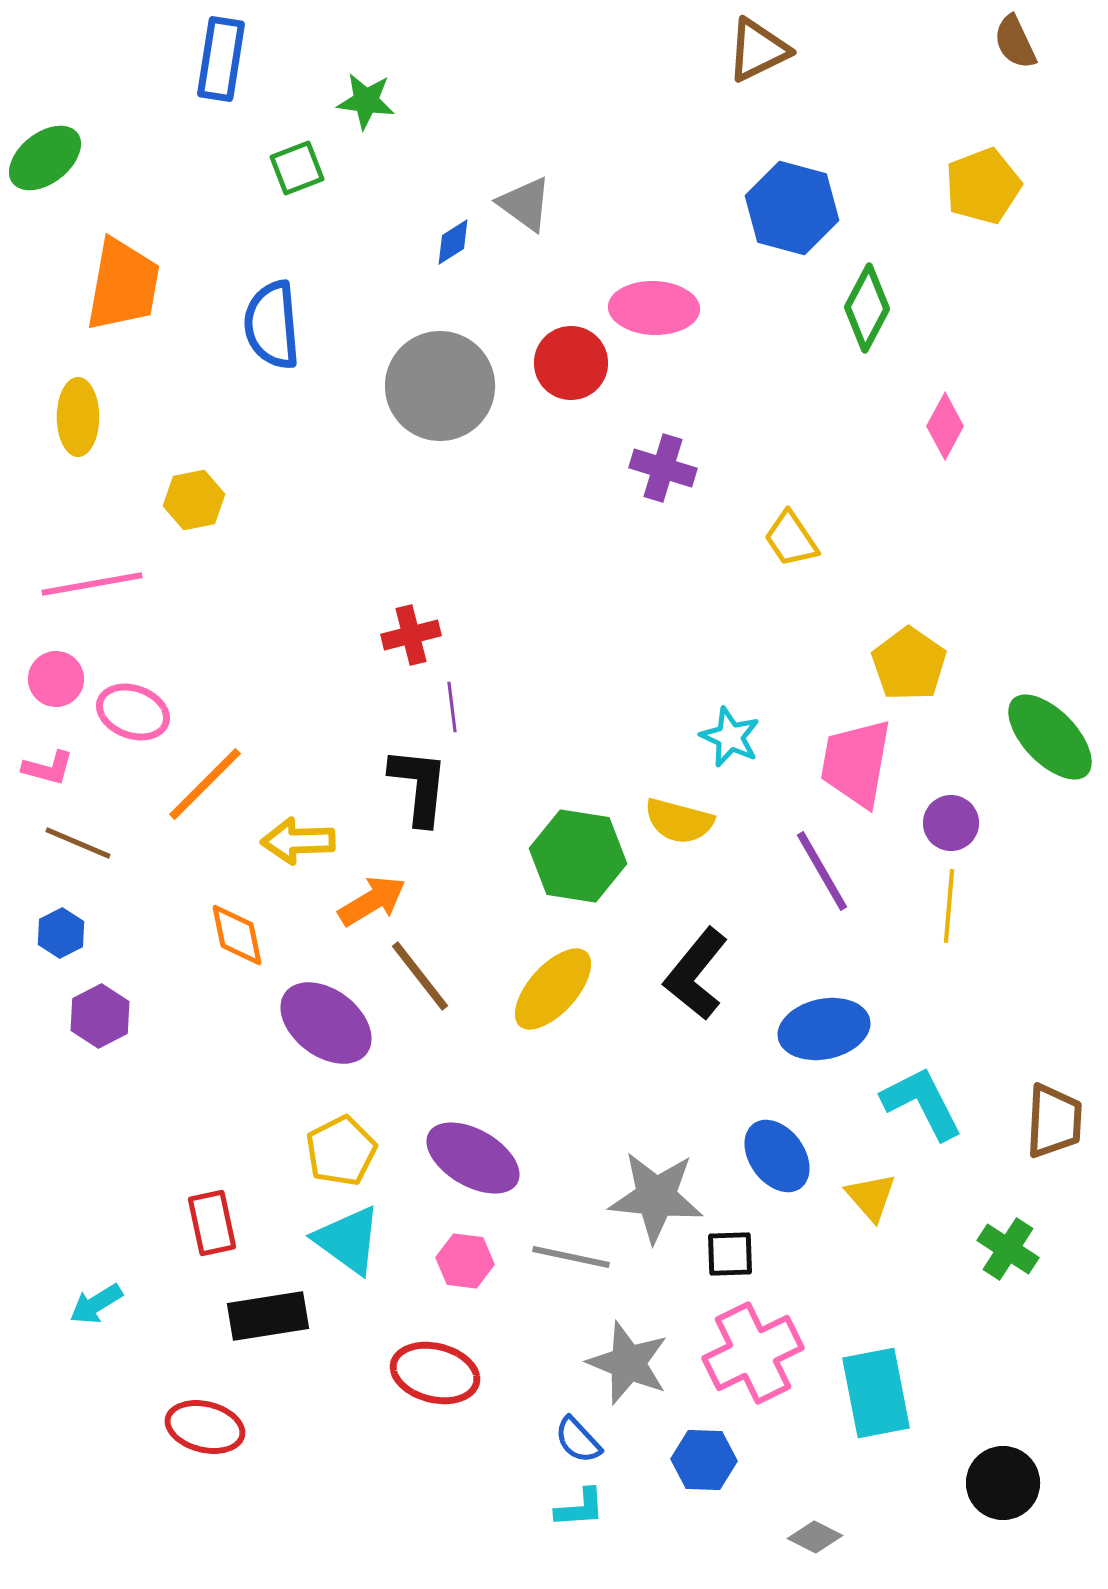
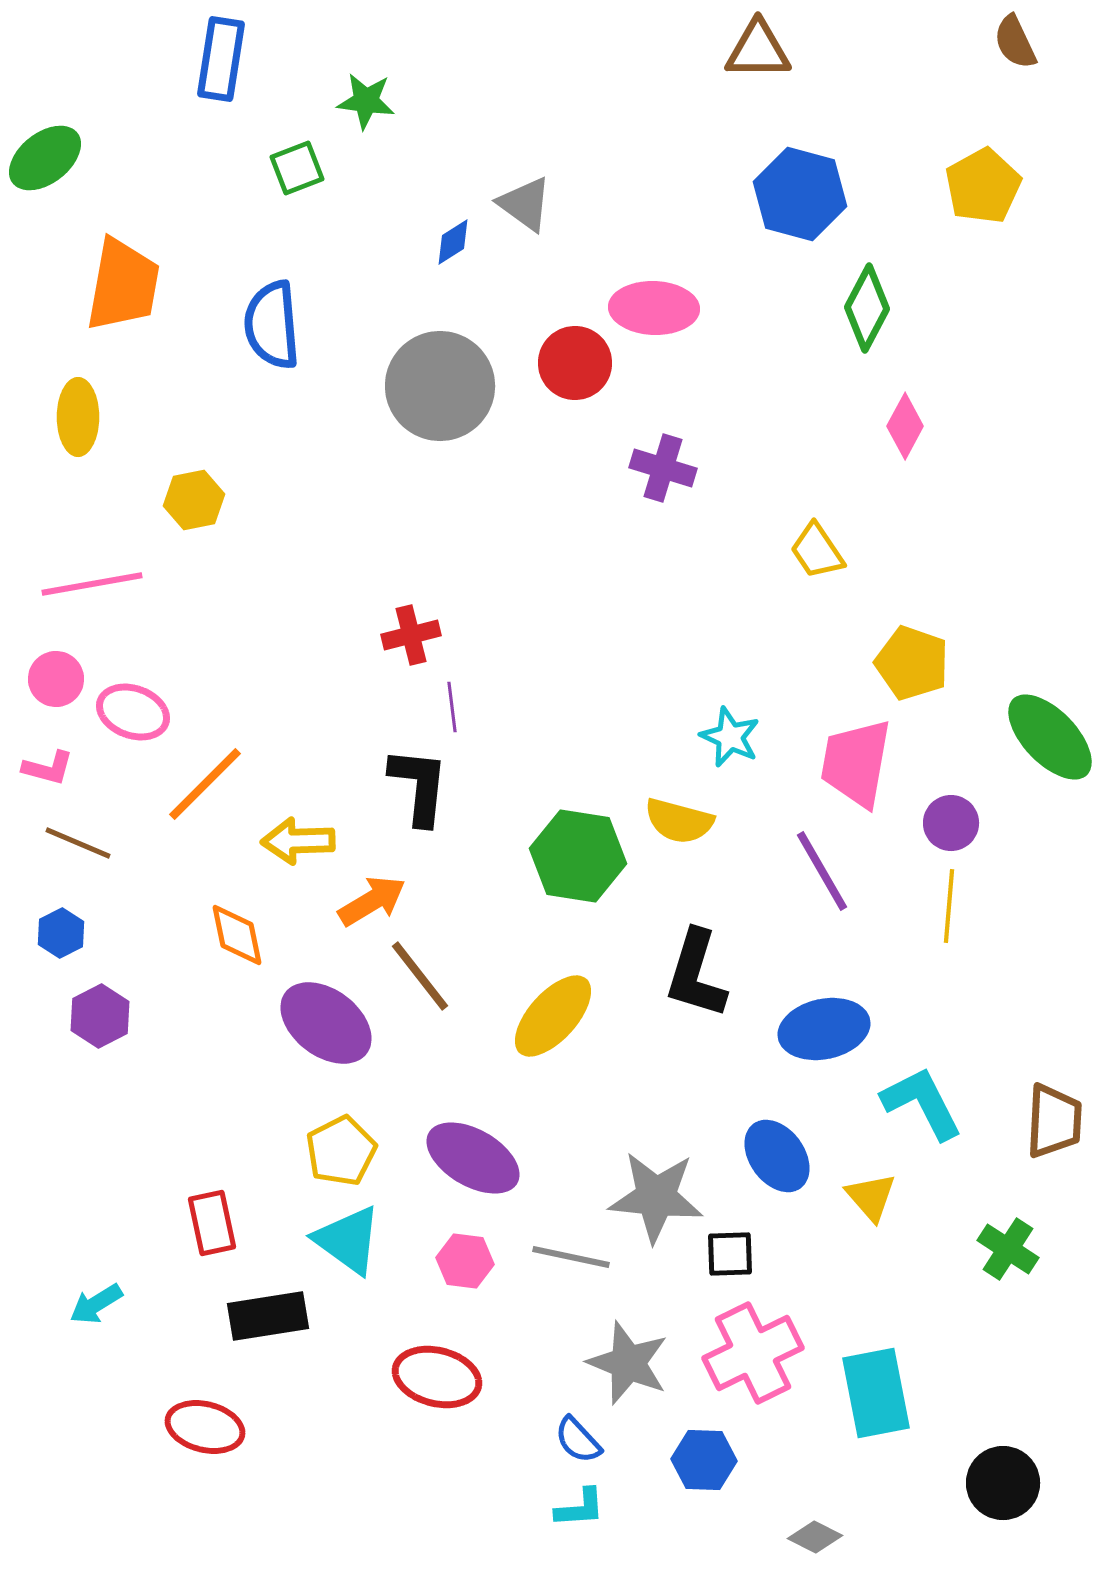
brown triangle at (758, 50): rotated 26 degrees clockwise
yellow pentagon at (983, 186): rotated 8 degrees counterclockwise
blue hexagon at (792, 208): moved 8 px right, 14 px up
red circle at (571, 363): moved 4 px right
pink diamond at (945, 426): moved 40 px left
yellow trapezoid at (791, 539): moved 26 px right, 12 px down
yellow pentagon at (909, 664): moved 3 px right, 1 px up; rotated 16 degrees counterclockwise
black L-shape at (696, 974): rotated 22 degrees counterclockwise
yellow ellipse at (553, 989): moved 27 px down
red ellipse at (435, 1373): moved 2 px right, 4 px down
